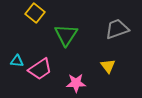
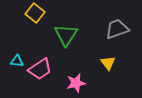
yellow triangle: moved 3 px up
pink star: rotated 12 degrees counterclockwise
